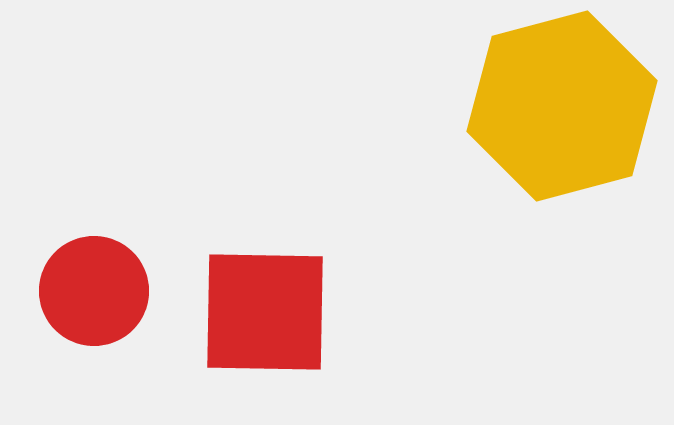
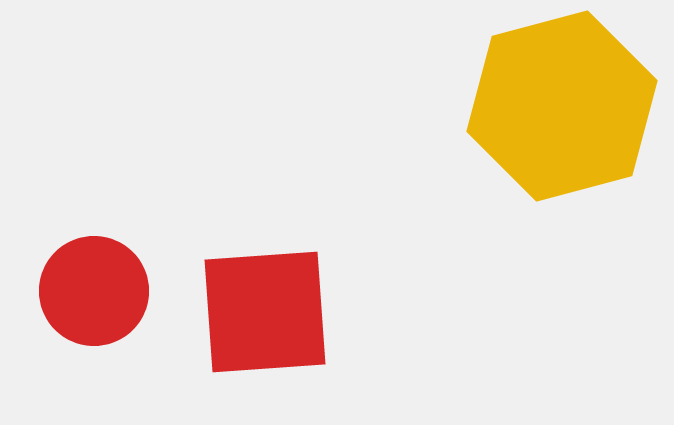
red square: rotated 5 degrees counterclockwise
